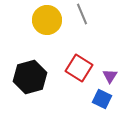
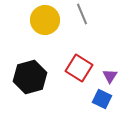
yellow circle: moved 2 px left
